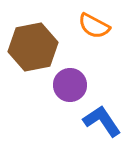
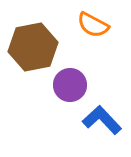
orange semicircle: moved 1 px left, 1 px up
blue L-shape: moved 1 px up; rotated 9 degrees counterclockwise
